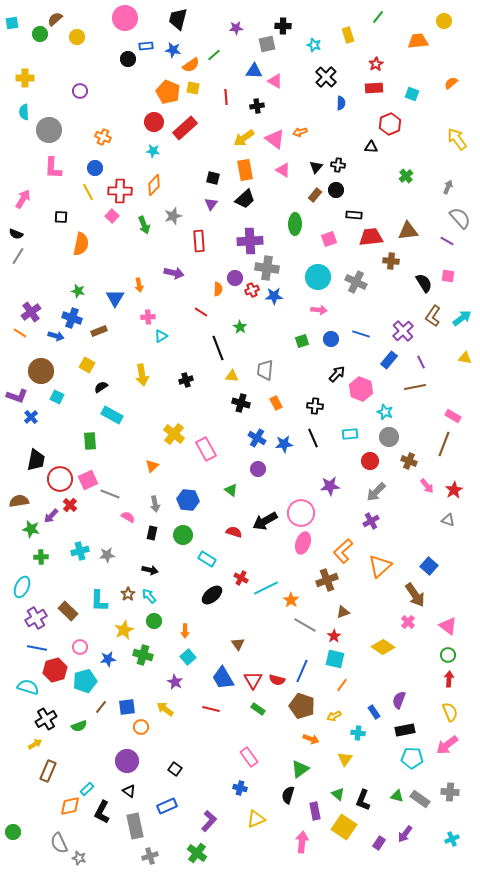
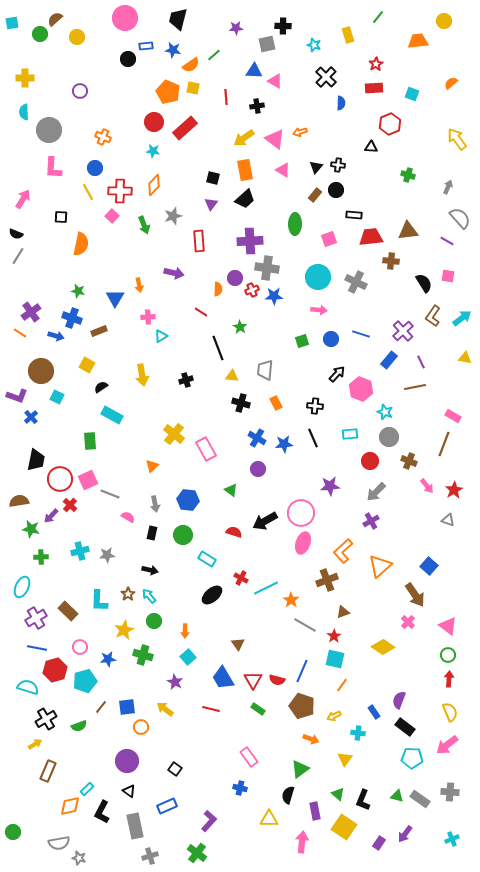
green cross at (406, 176): moved 2 px right, 1 px up; rotated 32 degrees counterclockwise
black rectangle at (405, 730): moved 3 px up; rotated 48 degrees clockwise
yellow triangle at (256, 819): moved 13 px right; rotated 24 degrees clockwise
gray semicircle at (59, 843): rotated 75 degrees counterclockwise
